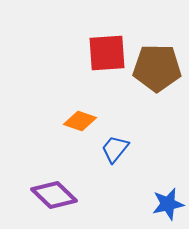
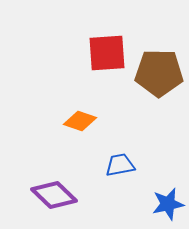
brown pentagon: moved 2 px right, 5 px down
blue trapezoid: moved 5 px right, 16 px down; rotated 40 degrees clockwise
